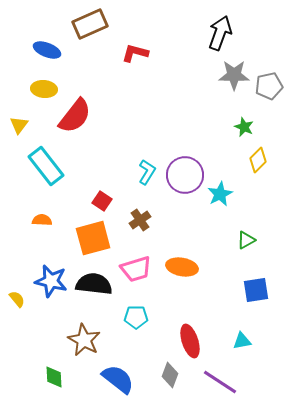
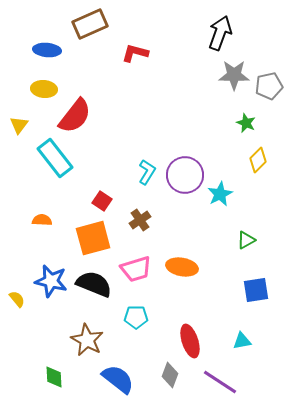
blue ellipse: rotated 16 degrees counterclockwise
green star: moved 2 px right, 4 px up
cyan rectangle: moved 9 px right, 8 px up
black semicircle: rotated 15 degrees clockwise
brown star: moved 3 px right
